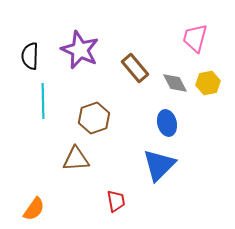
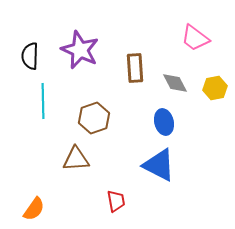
pink trapezoid: rotated 68 degrees counterclockwise
brown rectangle: rotated 36 degrees clockwise
yellow hexagon: moved 7 px right, 5 px down
blue ellipse: moved 3 px left, 1 px up
blue triangle: rotated 48 degrees counterclockwise
